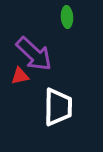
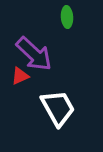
red triangle: rotated 12 degrees counterclockwise
white trapezoid: moved 1 px down; rotated 30 degrees counterclockwise
